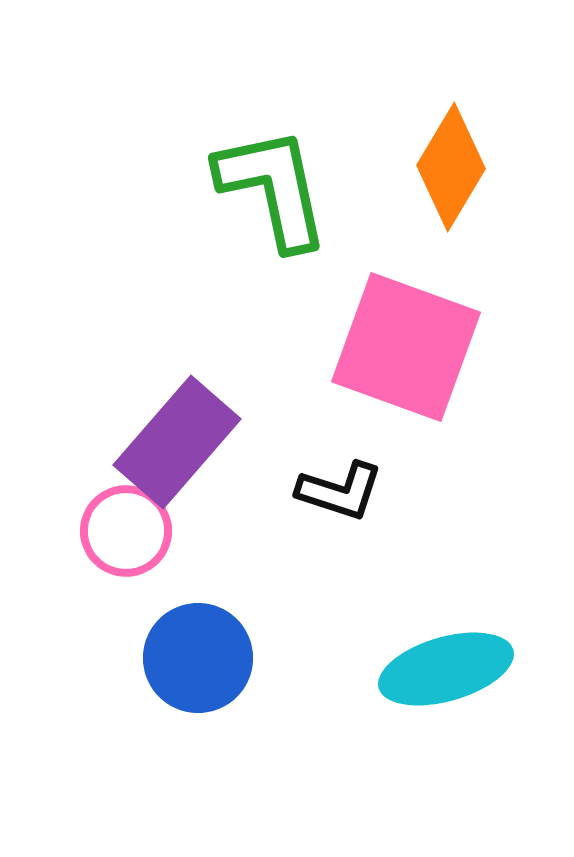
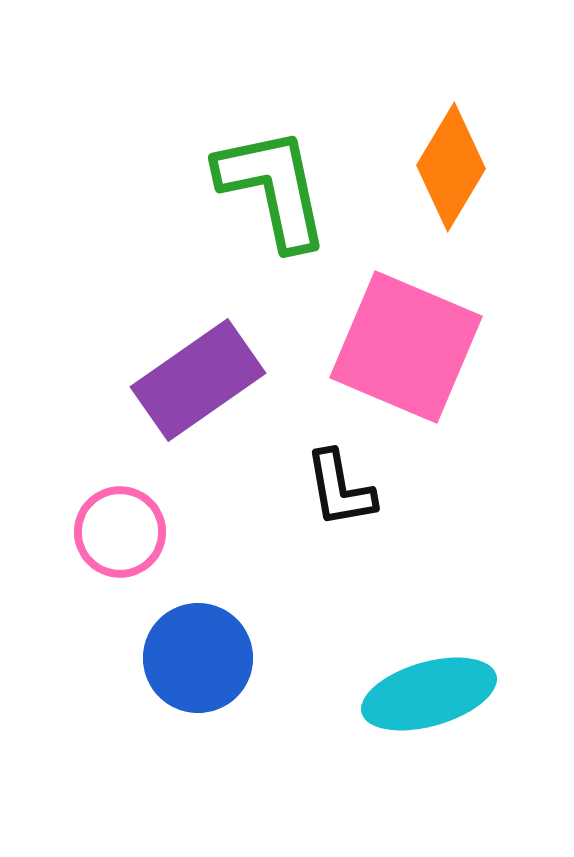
pink square: rotated 3 degrees clockwise
purple rectangle: moved 21 px right, 62 px up; rotated 14 degrees clockwise
black L-shape: moved 2 px up; rotated 62 degrees clockwise
pink circle: moved 6 px left, 1 px down
cyan ellipse: moved 17 px left, 25 px down
